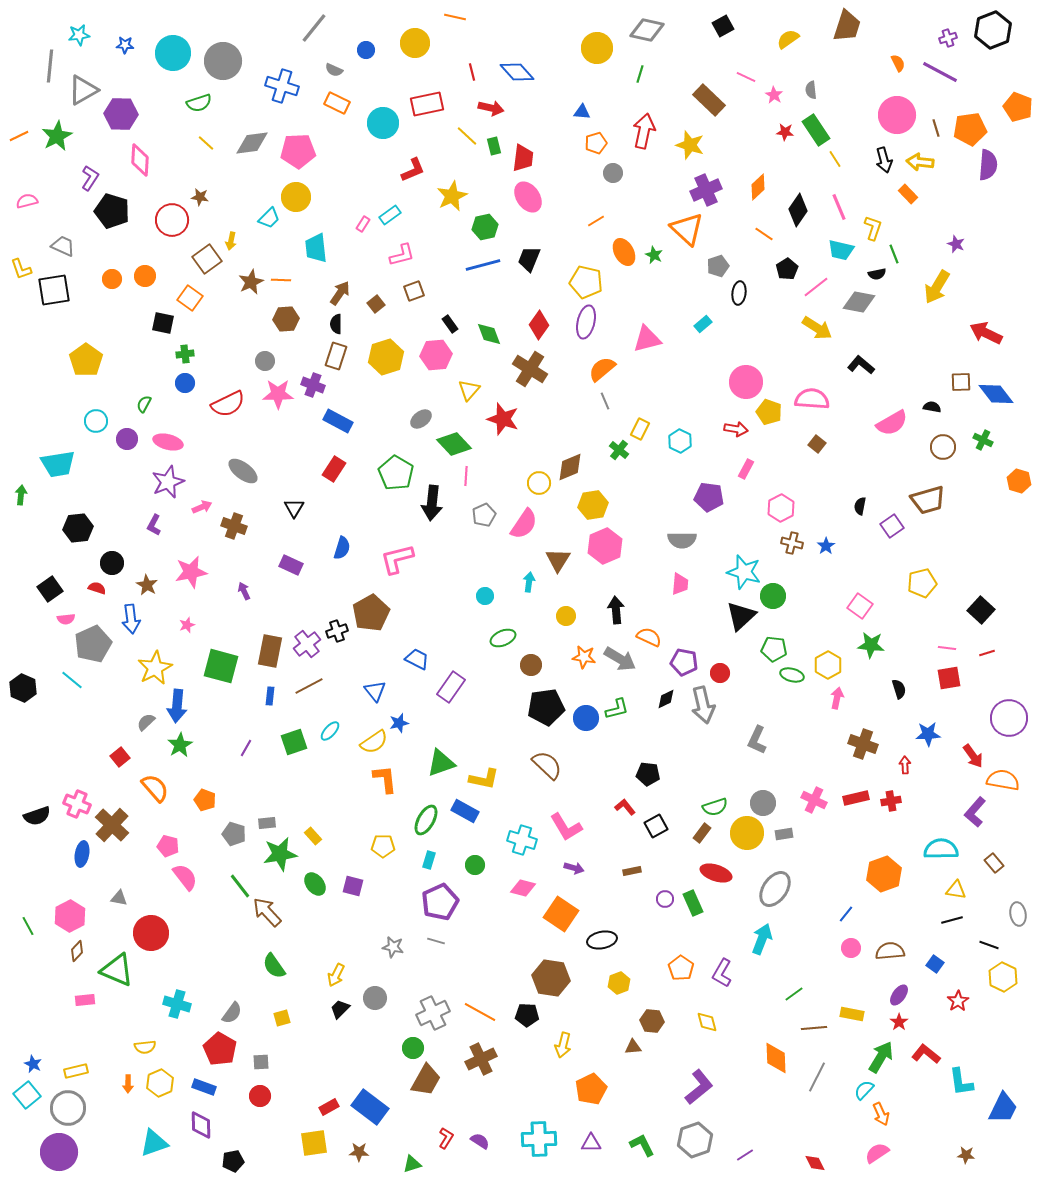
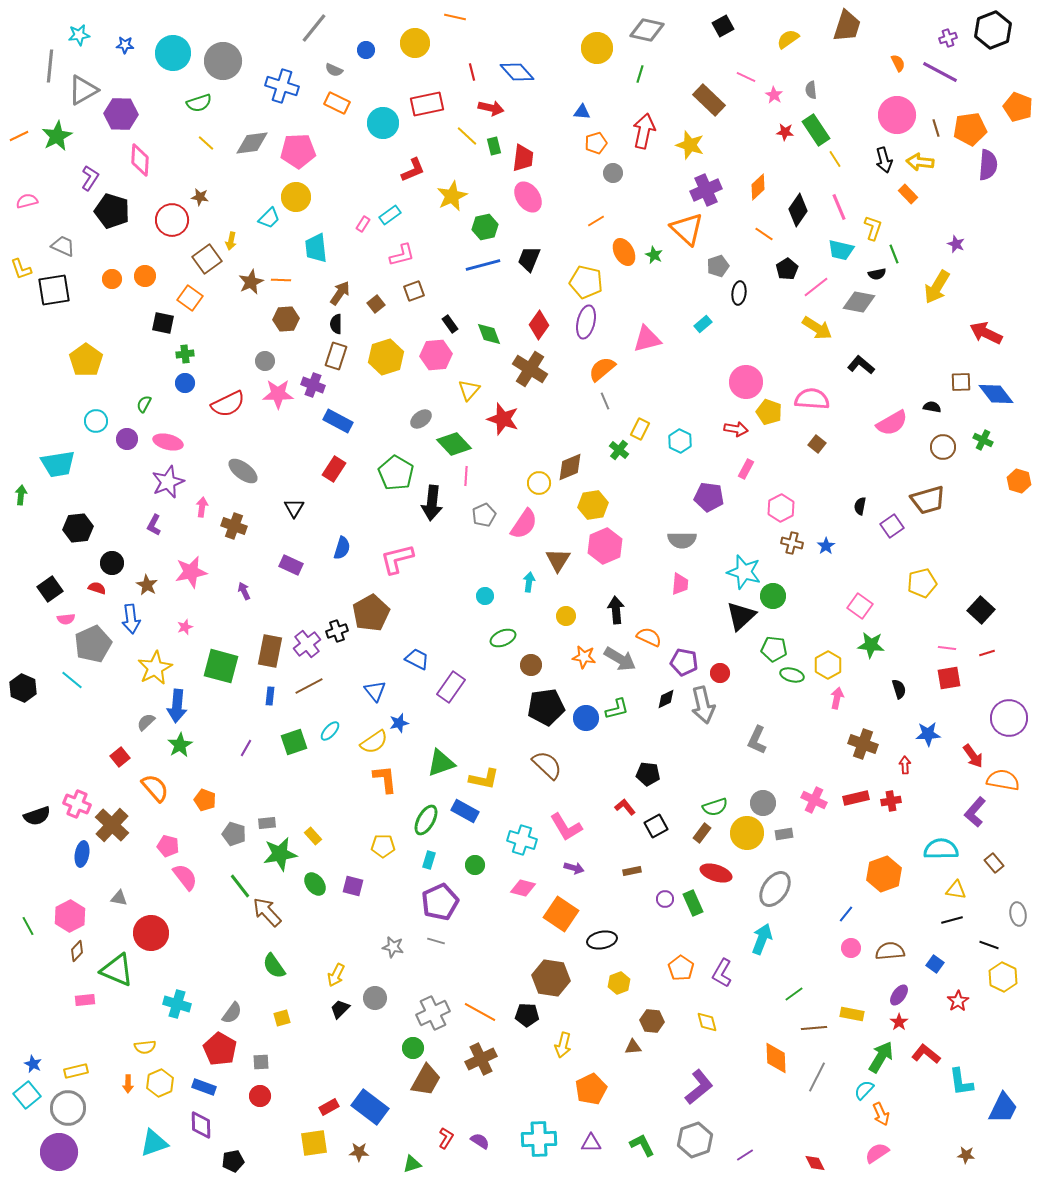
pink arrow at (202, 507): rotated 60 degrees counterclockwise
pink star at (187, 625): moved 2 px left, 2 px down
